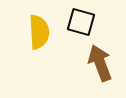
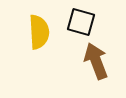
brown arrow: moved 4 px left, 2 px up
